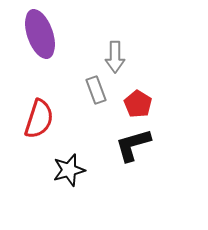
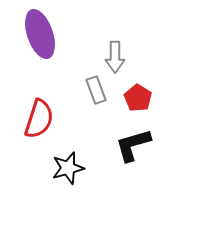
red pentagon: moved 6 px up
black star: moved 1 px left, 2 px up
